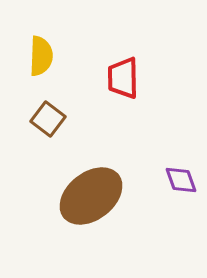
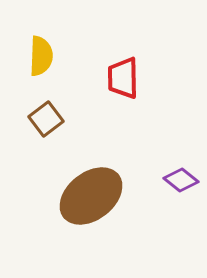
brown square: moved 2 px left; rotated 16 degrees clockwise
purple diamond: rotated 32 degrees counterclockwise
